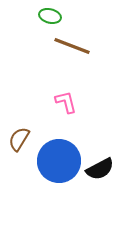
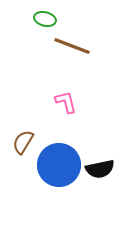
green ellipse: moved 5 px left, 3 px down
brown semicircle: moved 4 px right, 3 px down
blue circle: moved 4 px down
black semicircle: rotated 16 degrees clockwise
